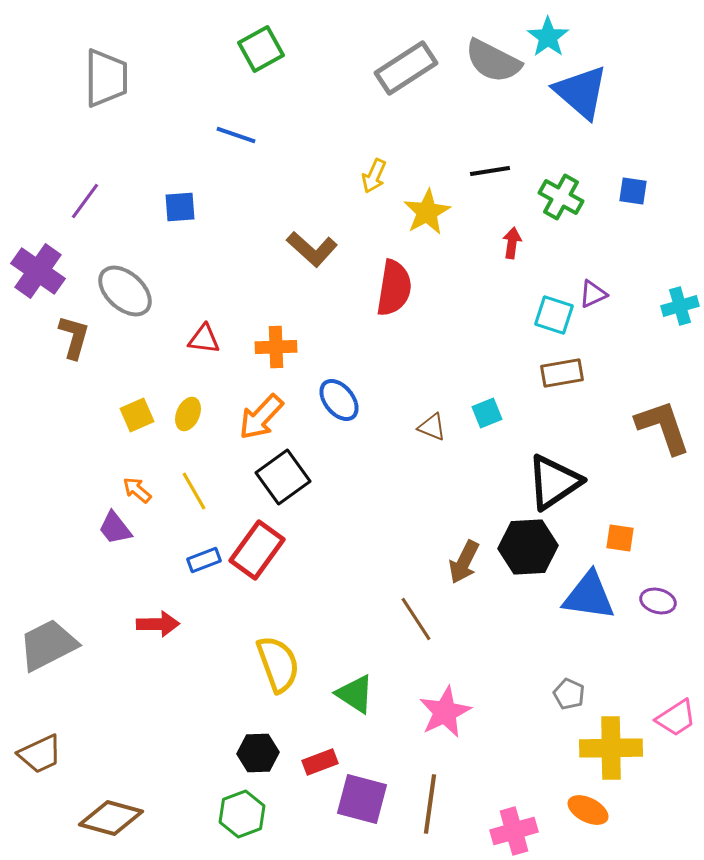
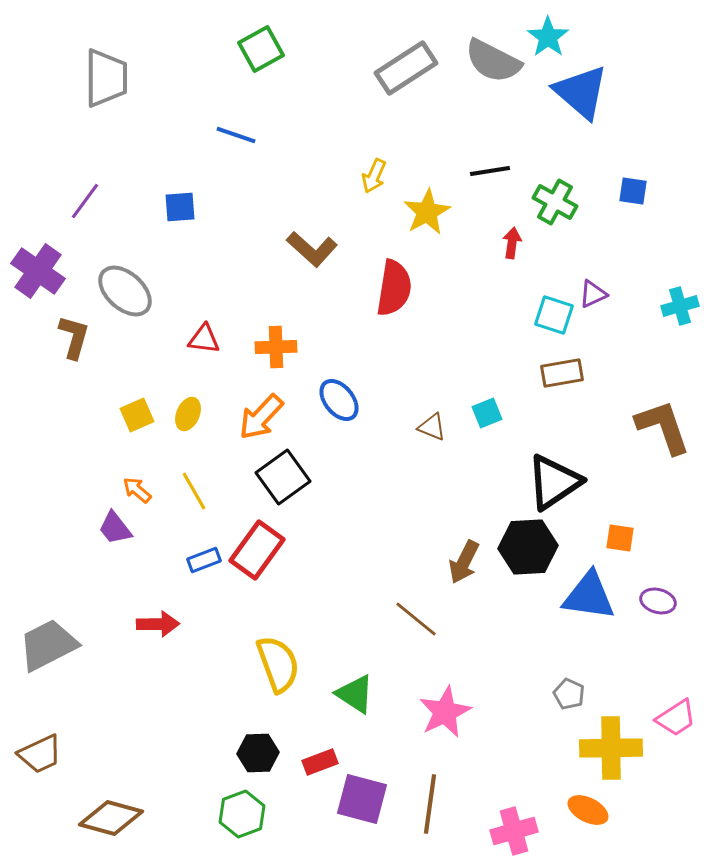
green cross at (561, 197): moved 6 px left, 5 px down
brown line at (416, 619): rotated 18 degrees counterclockwise
